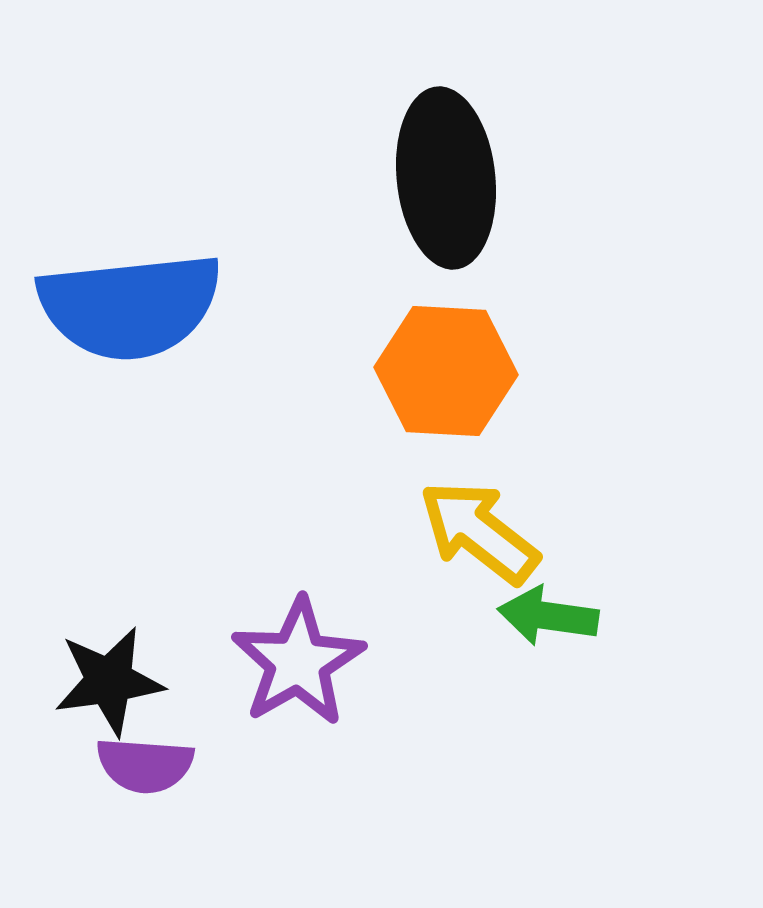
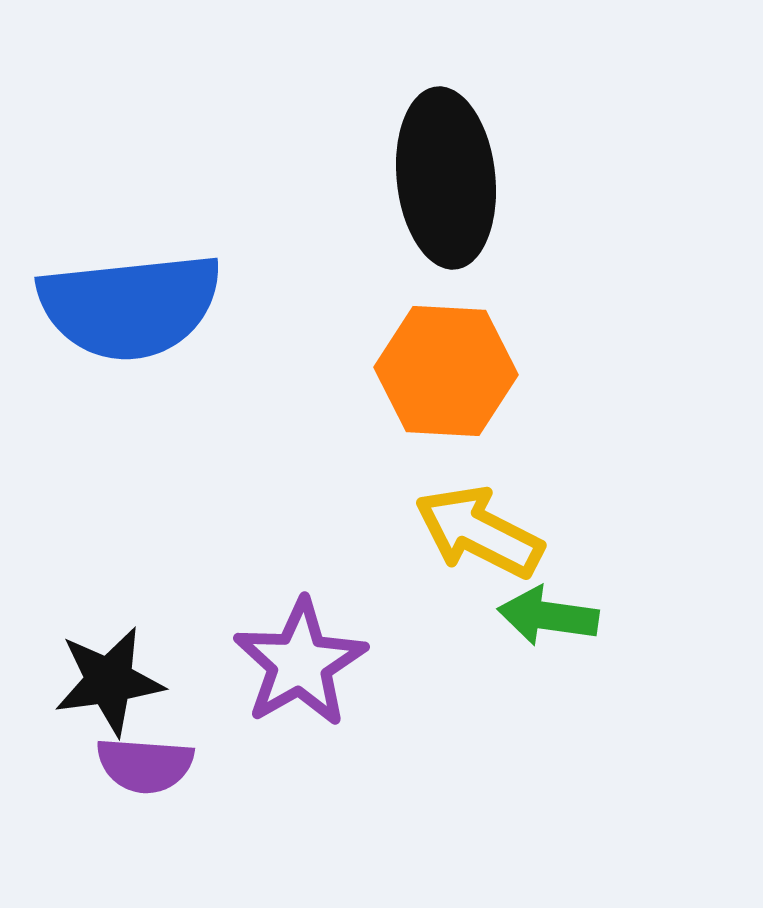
yellow arrow: rotated 11 degrees counterclockwise
purple star: moved 2 px right, 1 px down
